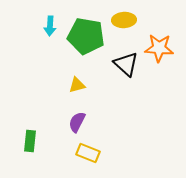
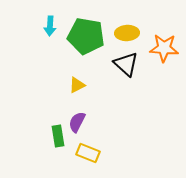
yellow ellipse: moved 3 px right, 13 px down
orange star: moved 5 px right
yellow triangle: rotated 12 degrees counterclockwise
green rectangle: moved 28 px right, 5 px up; rotated 15 degrees counterclockwise
